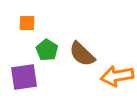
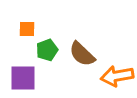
orange square: moved 6 px down
green pentagon: rotated 20 degrees clockwise
purple square: moved 1 px left, 1 px down; rotated 8 degrees clockwise
